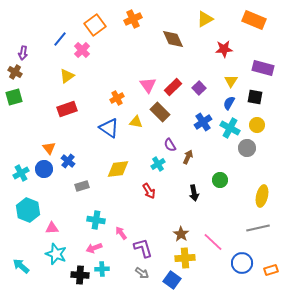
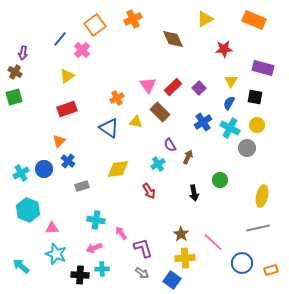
orange triangle at (49, 148): moved 10 px right, 7 px up; rotated 24 degrees clockwise
